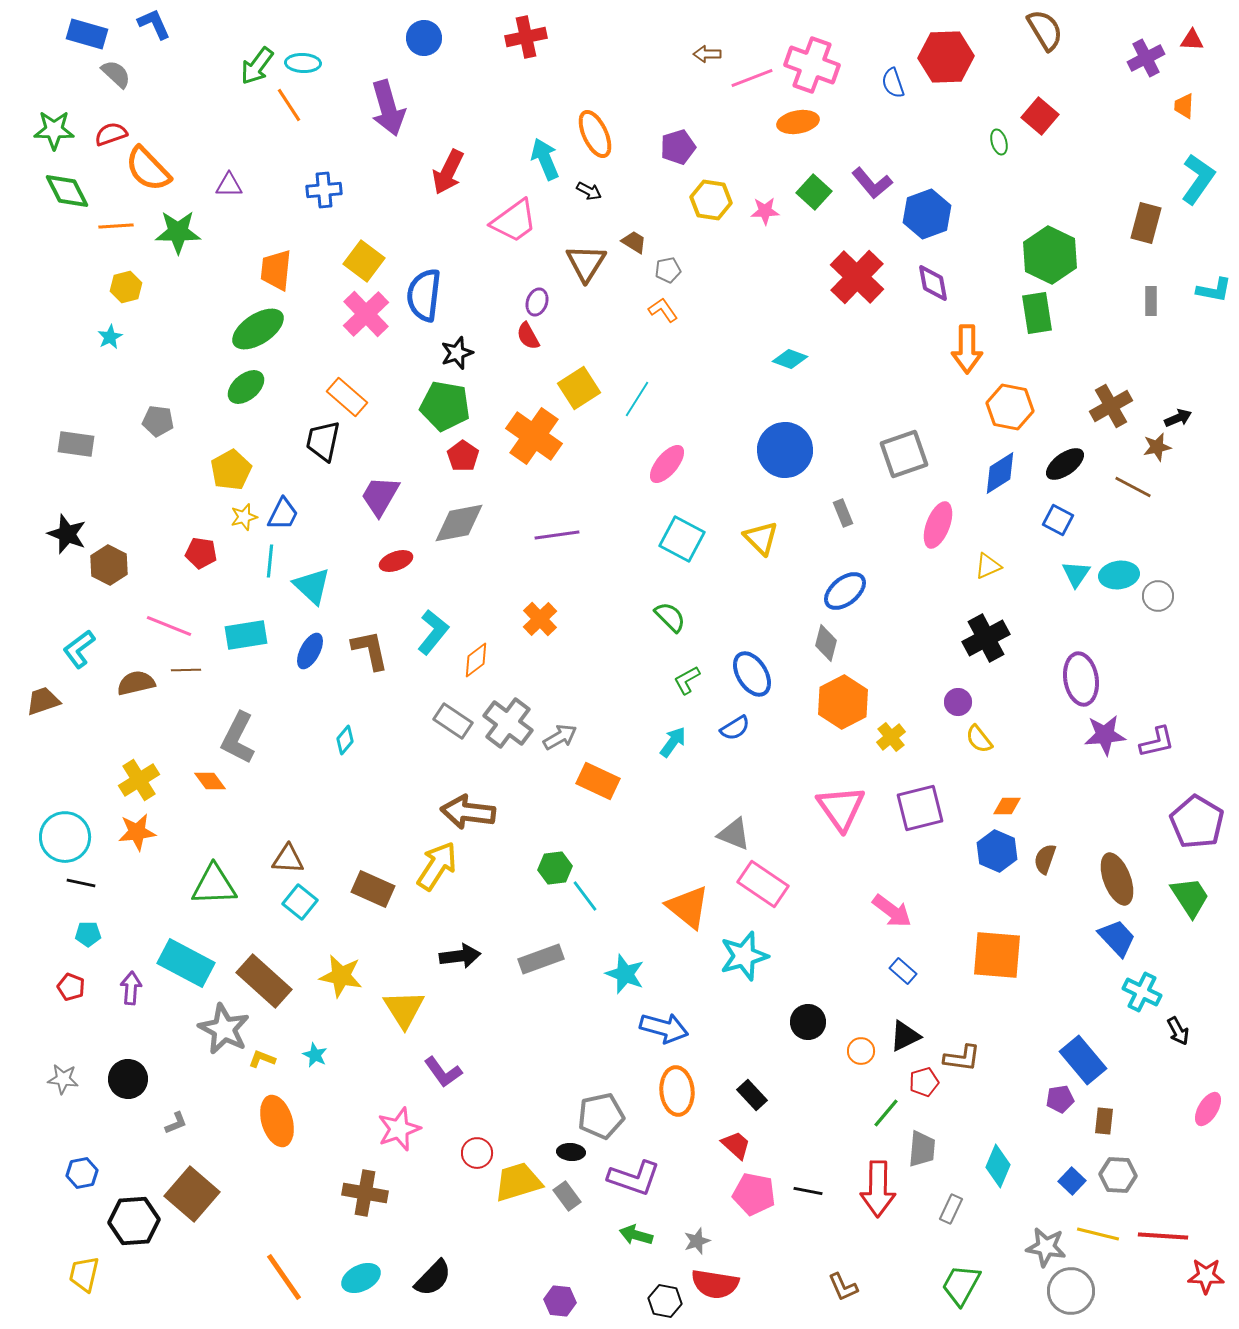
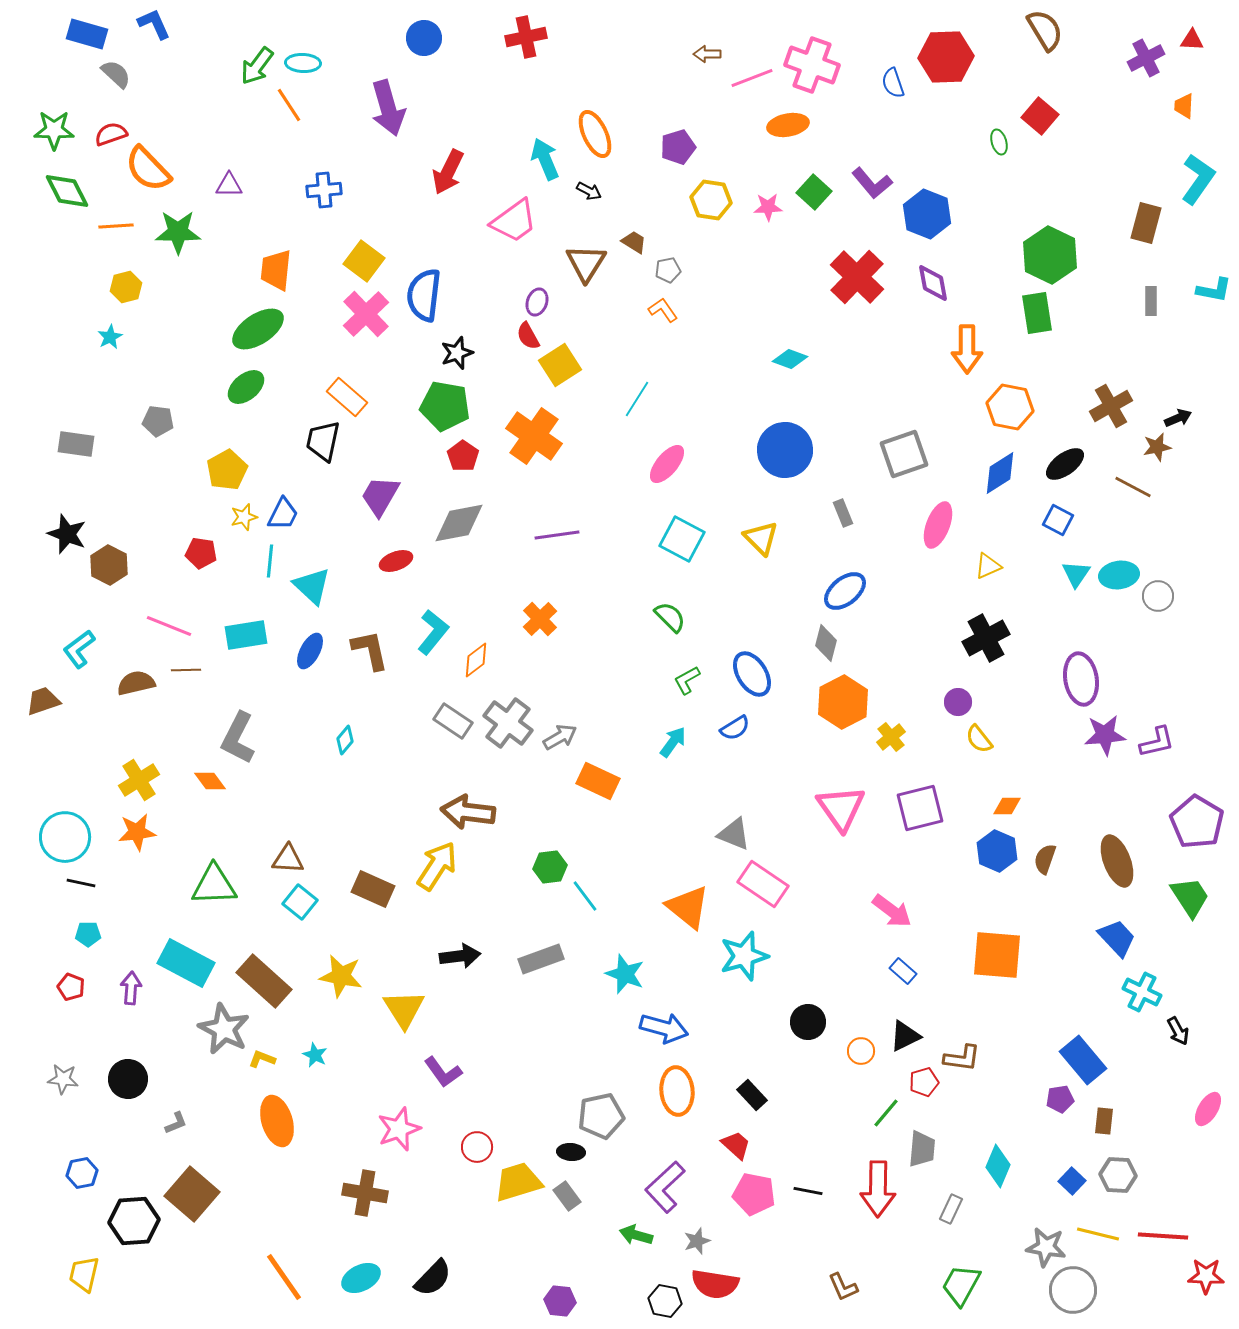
orange ellipse at (798, 122): moved 10 px left, 3 px down
pink star at (765, 211): moved 3 px right, 4 px up
blue hexagon at (927, 214): rotated 18 degrees counterclockwise
yellow square at (579, 388): moved 19 px left, 23 px up
yellow pentagon at (231, 470): moved 4 px left
green hexagon at (555, 868): moved 5 px left, 1 px up
brown ellipse at (1117, 879): moved 18 px up
red circle at (477, 1153): moved 6 px up
purple L-shape at (634, 1178): moved 31 px right, 9 px down; rotated 118 degrees clockwise
gray circle at (1071, 1291): moved 2 px right, 1 px up
